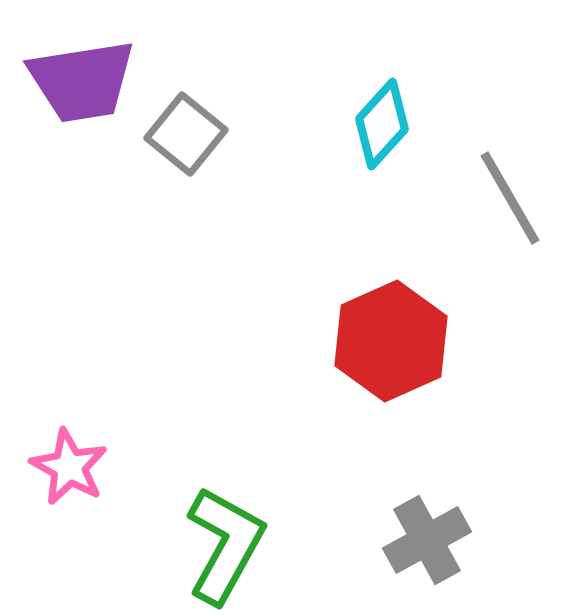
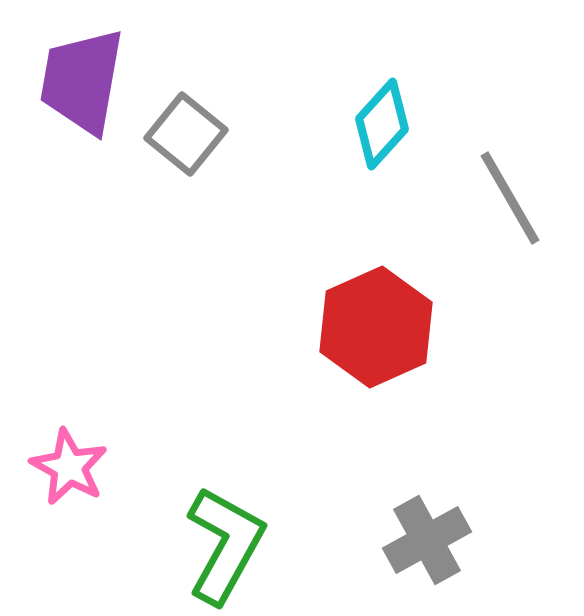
purple trapezoid: rotated 109 degrees clockwise
red hexagon: moved 15 px left, 14 px up
